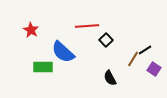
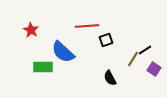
black square: rotated 24 degrees clockwise
